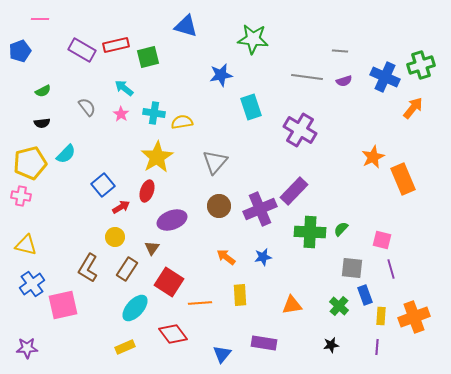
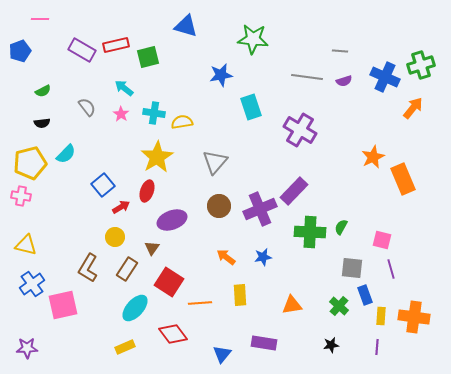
green semicircle at (341, 229): moved 2 px up; rotated 14 degrees counterclockwise
orange cross at (414, 317): rotated 28 degrees clockwise
